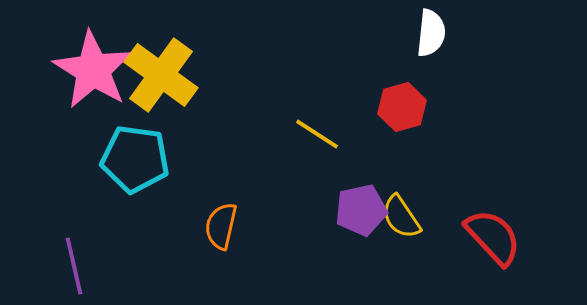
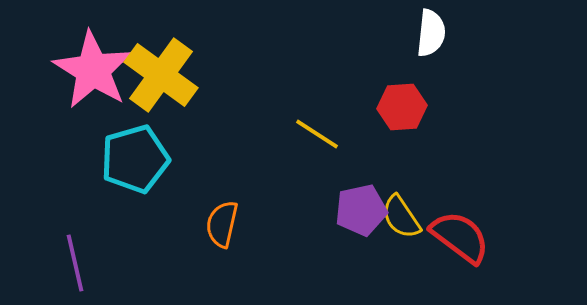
red hexagon: rotated 12 degrees clockwise
cyan pentagon: rotated 24 degrees counterclockwise
orange semicircle: moved 1 px right, 2 px up
red semicircle: moved 33 px left; rotated 10 degrees counterclockwise
purple line: moved 1 px right, 3 px up
